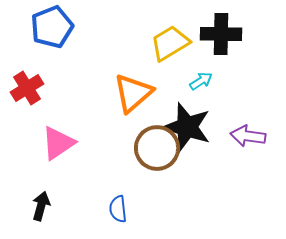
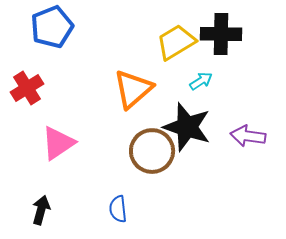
yellow trapezoid: moved 6 px right, 1 px up
orange triangle: moved 4 px up
brown circle: moved 5 px left, 3 px down
black arrow: moved 4 px down
